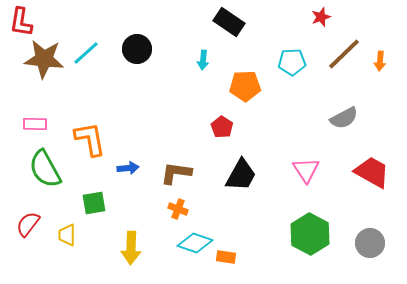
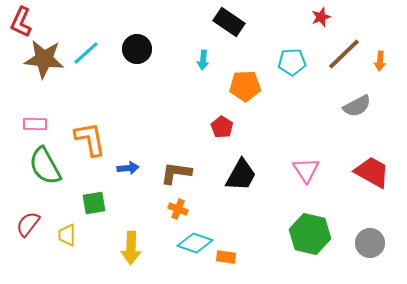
red L-shape: rotated 16 degrees clockwise
gray semicircle: moved 13 px right, 12 px up
green semicircle: moved 3 px up
green hexagon: rotated 15 degrees counterclockwise
